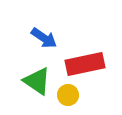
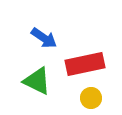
green triangle: rotated 8 degrees counterclockwise
yellow circle: moved 23 px right, 3 px down
